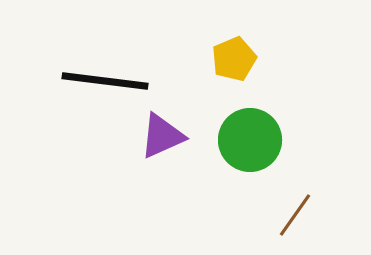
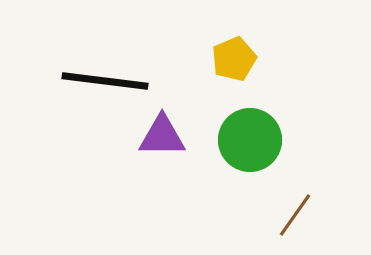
purple triangle: rotated 24 degrees clockwise
